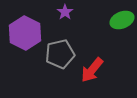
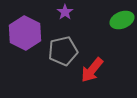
gray pentagon: moved 3 px right, 3 px up
